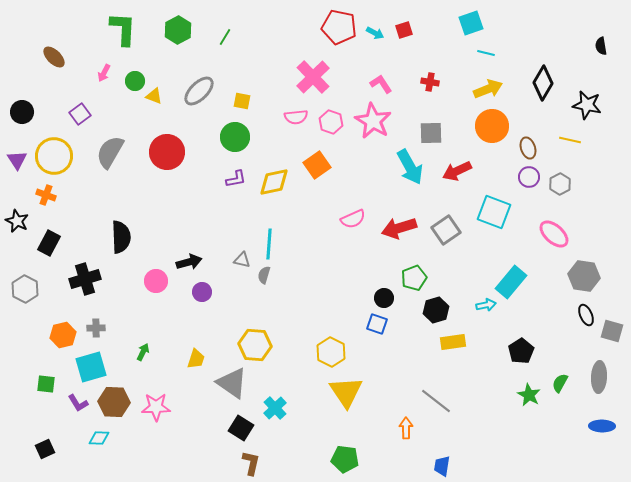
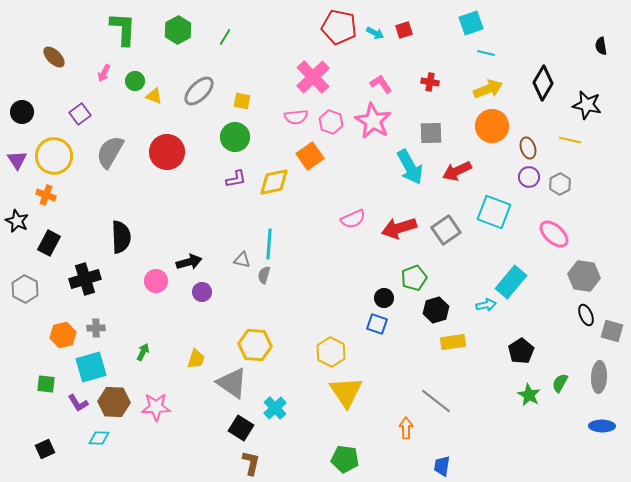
orange square at (317, 165): moved 7 px left, 9 px up
